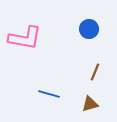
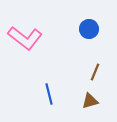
pink L-shape: rotated 28 degrees clockwise
blue line: rotated 60 degrees clockwise
brown triangle: moved 3 px up
